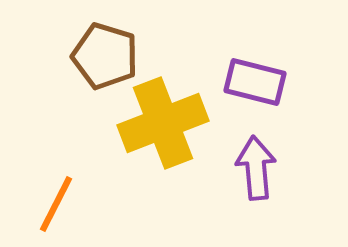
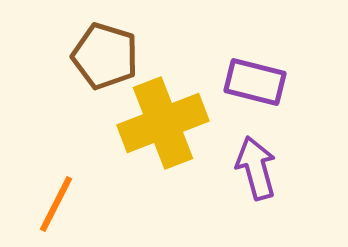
purple arrow: rotated 10 degrees counterclockwise
